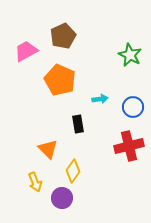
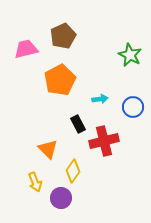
pink trapezoid: moved 2 px up; rotated 15 degrees clockwise
orange pentagon: rotated 20 degrees clockwise
black rectangle: rotated 18 degrees counterclockwise
red cross: moved 25 px left, 5 px up
purple circle: moved 1 px left
